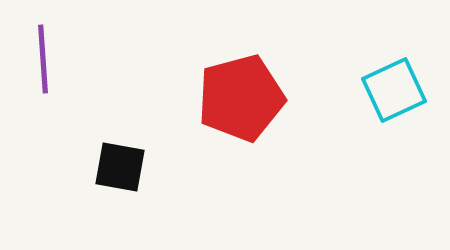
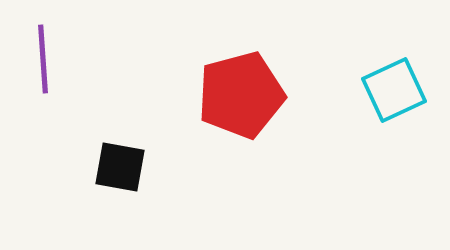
red pentagon: moved 3 px up
